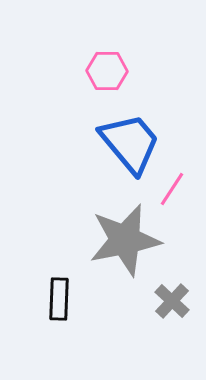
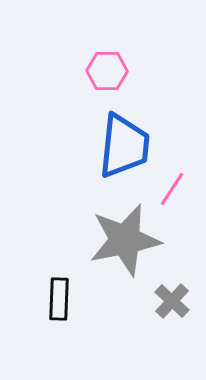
blue trapezoid: moved 6 px left, 3 px down; rotated 46 degrees clockwise
